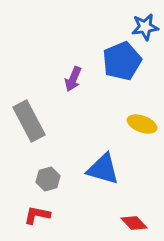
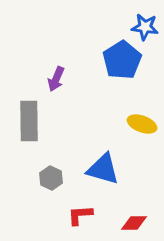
blue star: rotated 16 degrees clockwise
blue pentagon: moved 1 px up; rotated 9 degrees counterclockwise
purple arrow: moved 17 px left
gray rectangle: rotated 27 degrees clockwise
gray hexagon: moved 3 px right, 1 px up; rotated 20 degrees counterclockwise
red L-shape: moved 43 px right; rotated 16 degrees counterclockwise
red diamond: rotated 48 degrees counterclockwise
